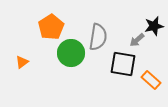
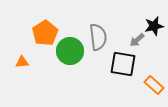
orange pentagon: moved 6 px left, 6 px down
gray semicircle: rotated 16 degrees counterclockwise
green circle: moved 1 px left, 2 px up
orange triangle: rotated 32 degrees clockwise
orange rectangle: moved 3 px right, 5 px down
